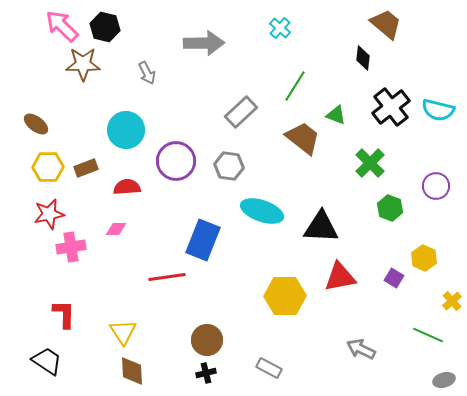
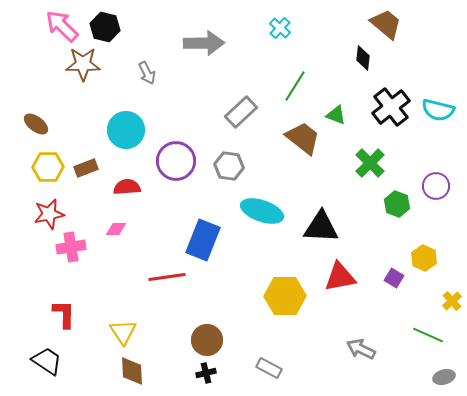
green hexagon at (390, 208): moved 7 px right, 4 px up
gray ellipse at (444, 380): moved 3 px up
